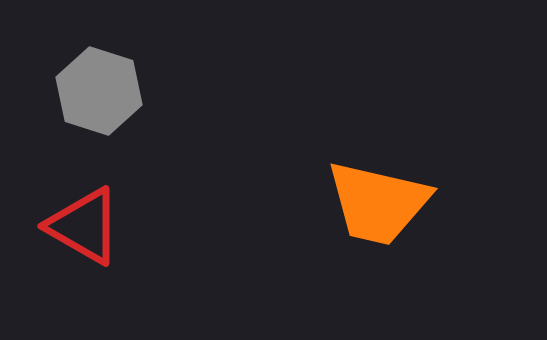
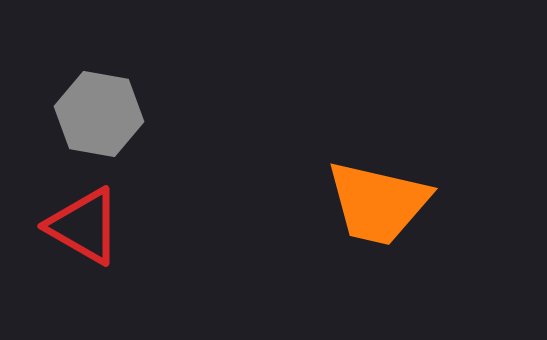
gray hexagon: moved 23 px down; rotated 8 degrees counterclockwise
